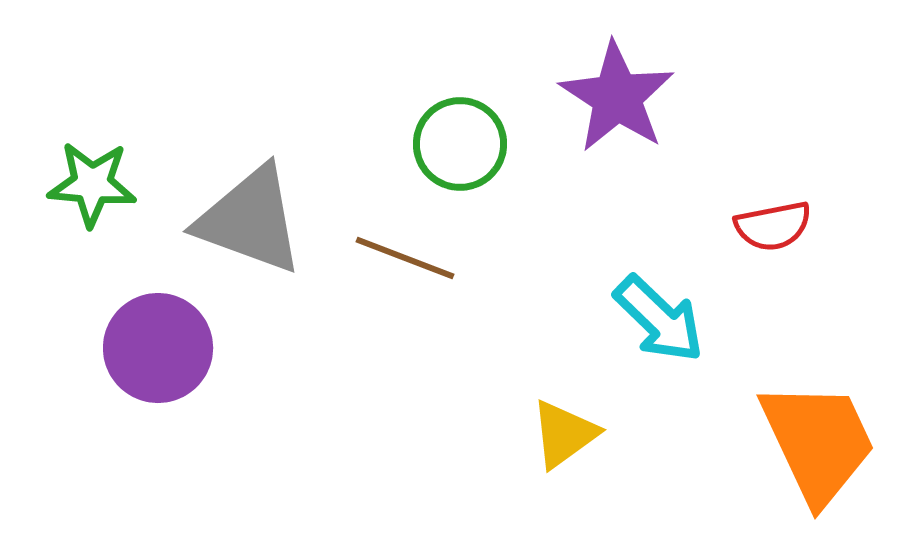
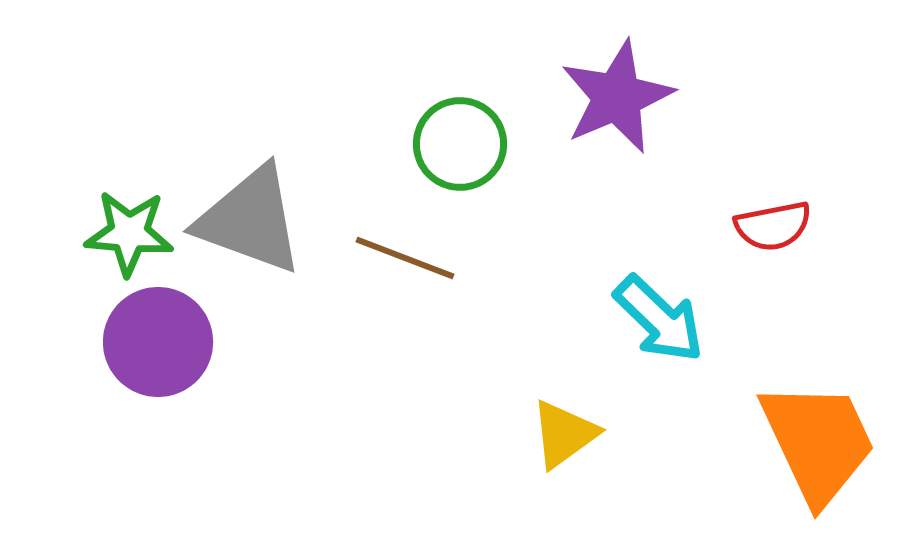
purple star: rotated 16 degrees clockwise
green star: moved 37 px right, 49 px down
purple circle: moved 6 px up
